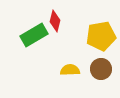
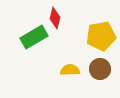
red diamond: moved 3 px up
green rectangle: moved 2 px down
brown circle: moved 1 px left
